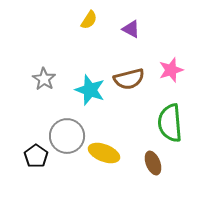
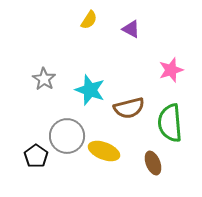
brown semicircle: moved 29 px down
yellow ellipse: moved 2 px up
